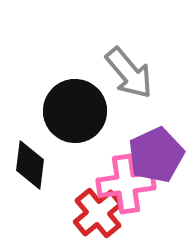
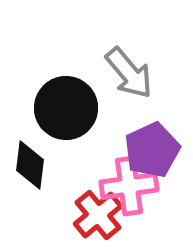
black circle: moved 9 px left, 3 px up
purple pentagon: moved 4 px left, 5 px up
pink cross: moved 3 px right, 2 px down
red cross: moved 2 px down
